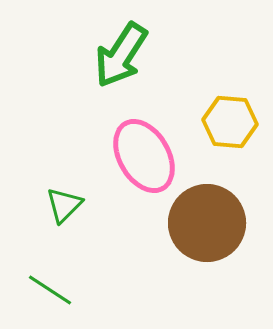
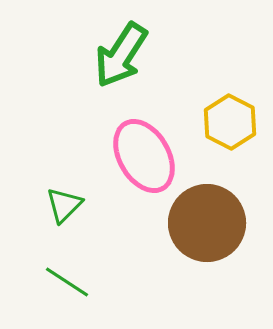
yellow hexagon: rotated 22 degrees clockwise
green line: moved 17 px right, 8 px up
